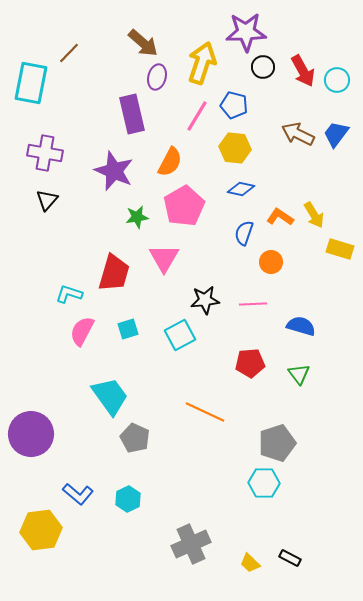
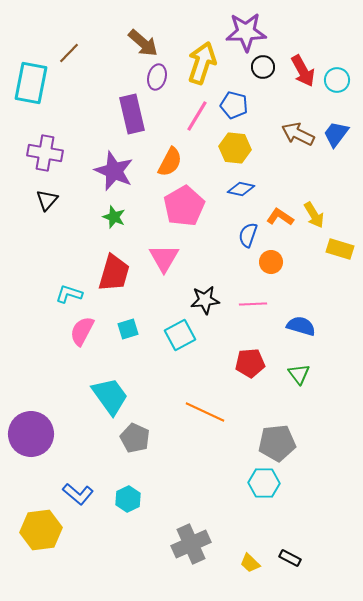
green star at (137, 217): moved 23 px left; rotated 30 degrees clockwise
blue semicircle at (244, 233): moved 4 px right, 2 px down
gray pentagon at (277, 443): rotated 12 degrees clockwise
